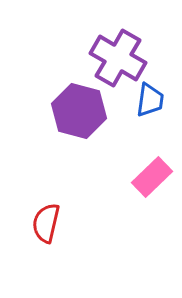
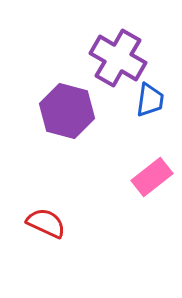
purple hexagon: moved 12 px left
pink rectangle: rotated 6 degrees clockwise
red semicircle: rotated 102 degrees clockwise
